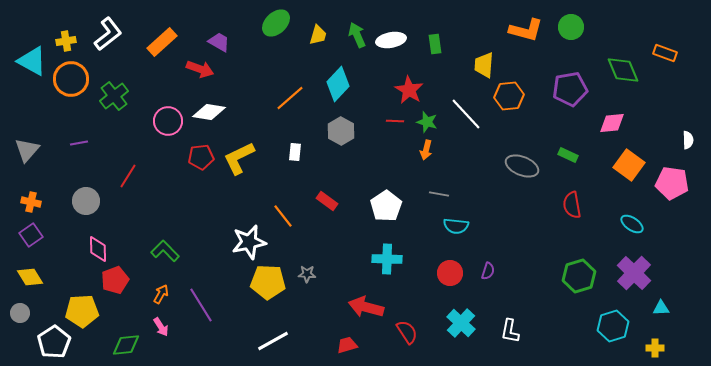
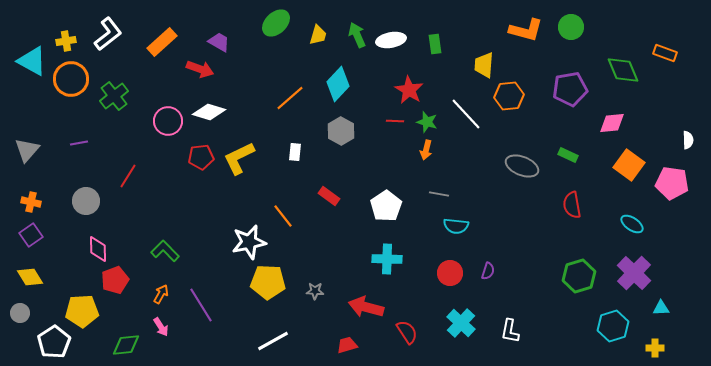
white diamond at (209, 112): rotated 8 degrees clockwise
red rectangle at (327, 201): moved 2 px right, 5 px up
gray star at (307, 274): moved 8 px right, 17 px down
